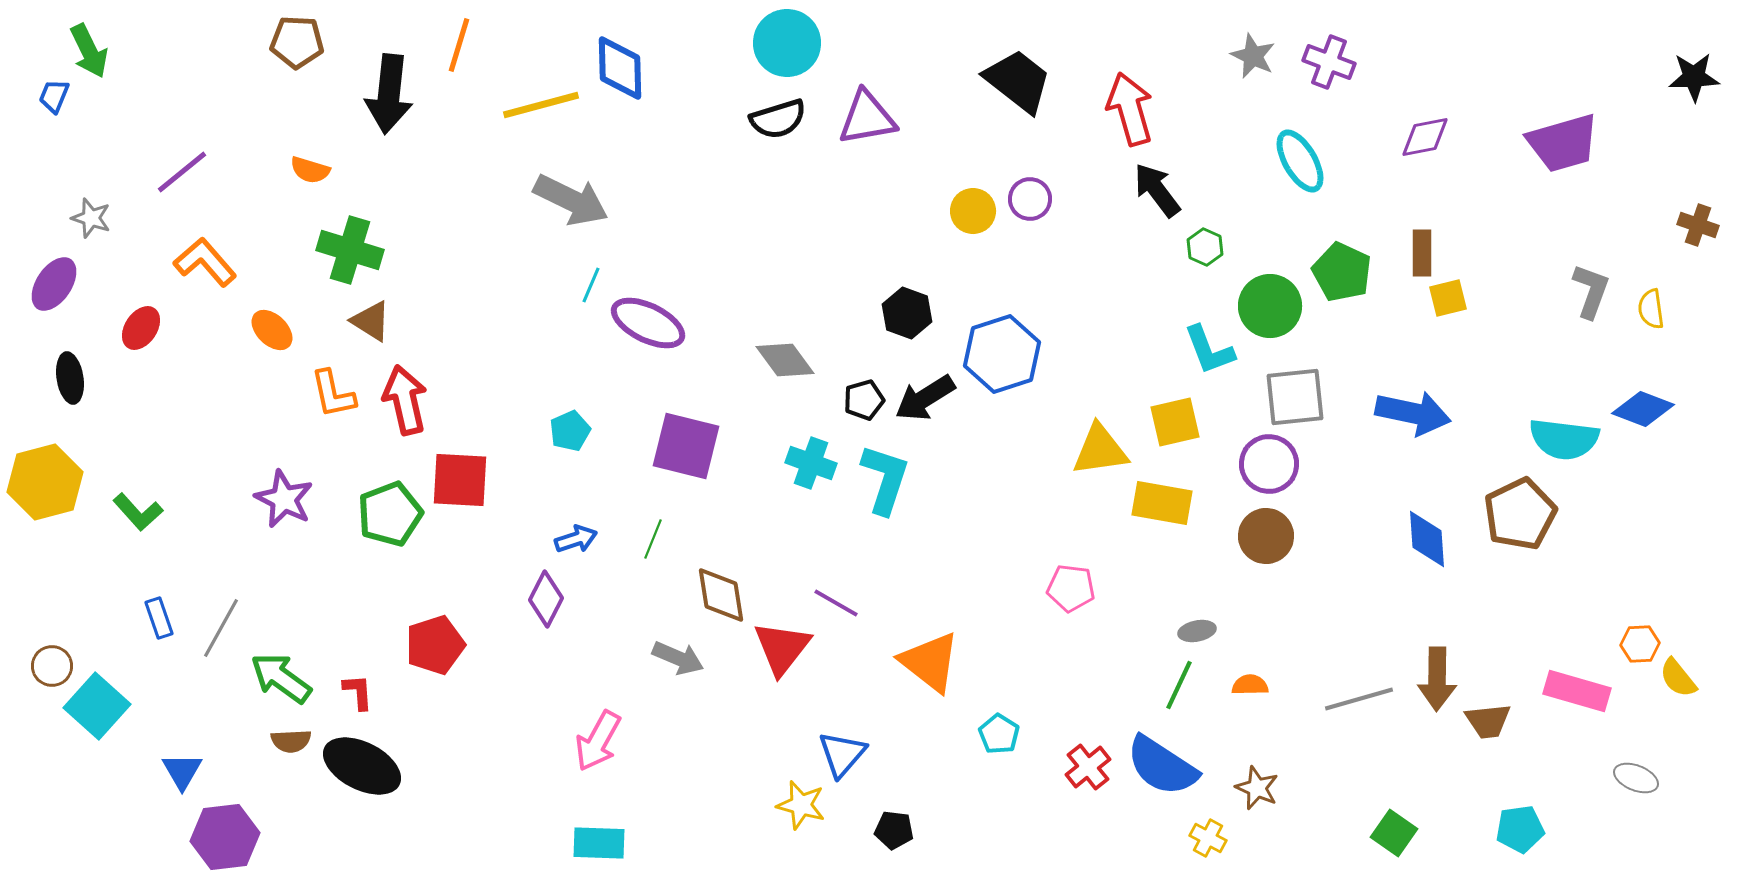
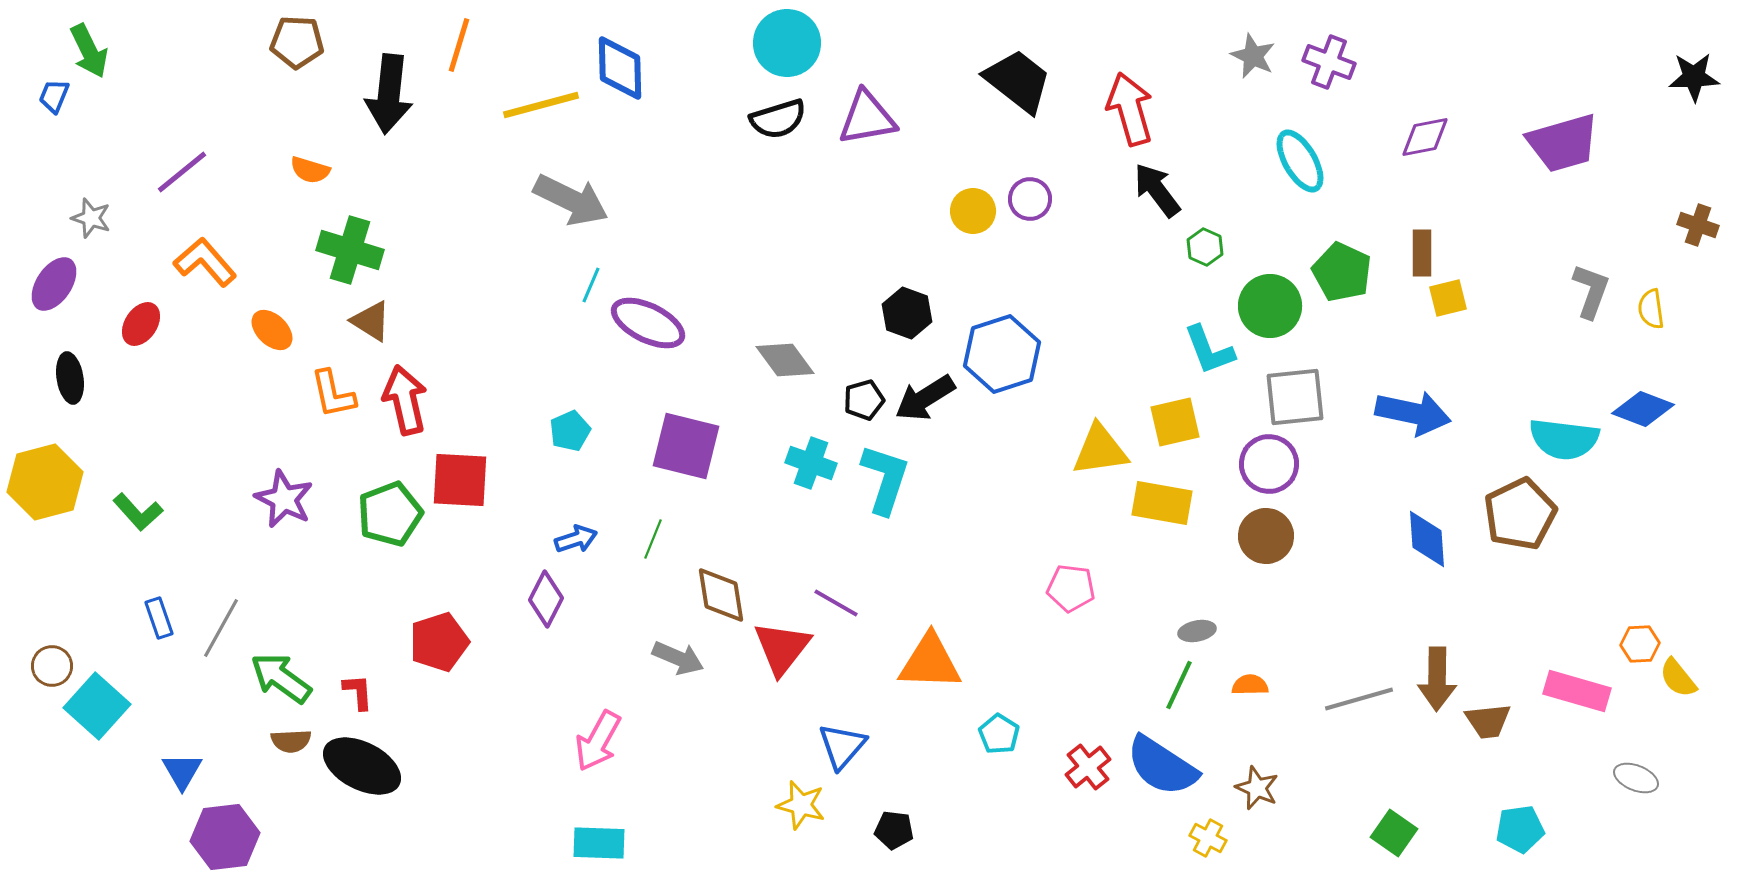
red ellipse at (141, 328): moved 4 px up
red pentagon at (435, 645): moved 4 px right, 3 px up
orange triangle at (930, 662): rotated 36 degrees counterclockwise
blue triangle at (842, 754): moved 8 px up
